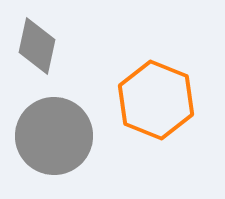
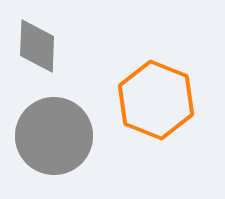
gray diamond: rotated 10 degrees counterclockwise
